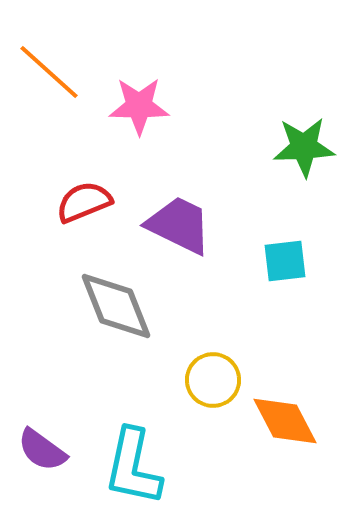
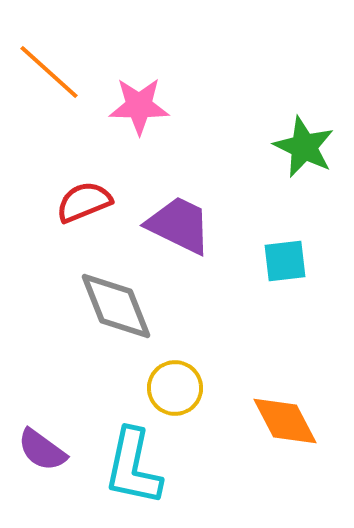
green star: rotated 28 degrees clockwise
yellow circle: moved 38 px left, 8 px down
